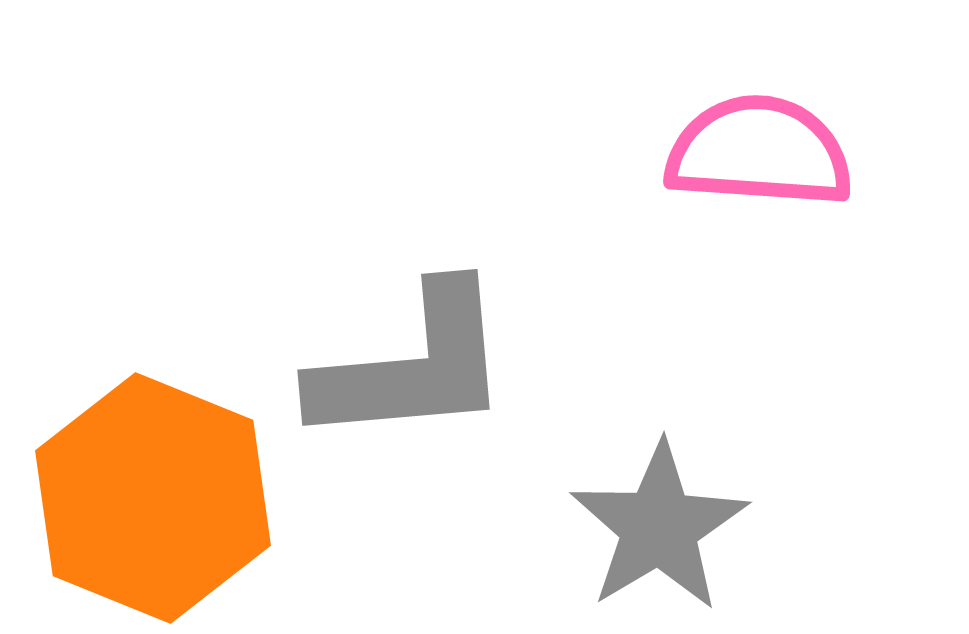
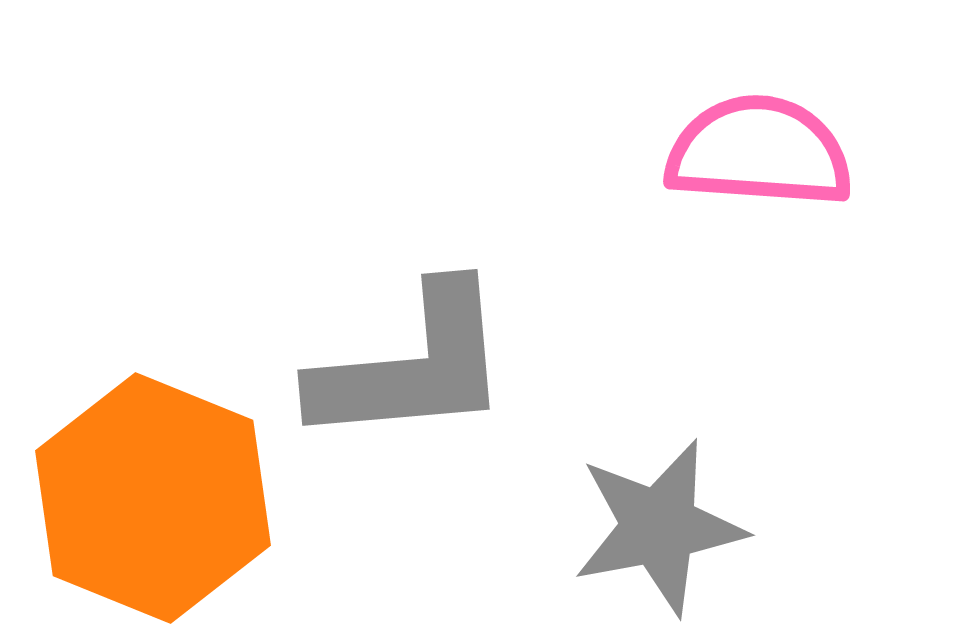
gray star: rotated 20 degrees clockwise
